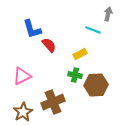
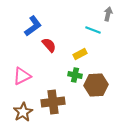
blue L-shape: moved 1 px right, 3 px up; rotated 110 degrees counterclockwise
brown cross: rotated 15 degrees clockwise
